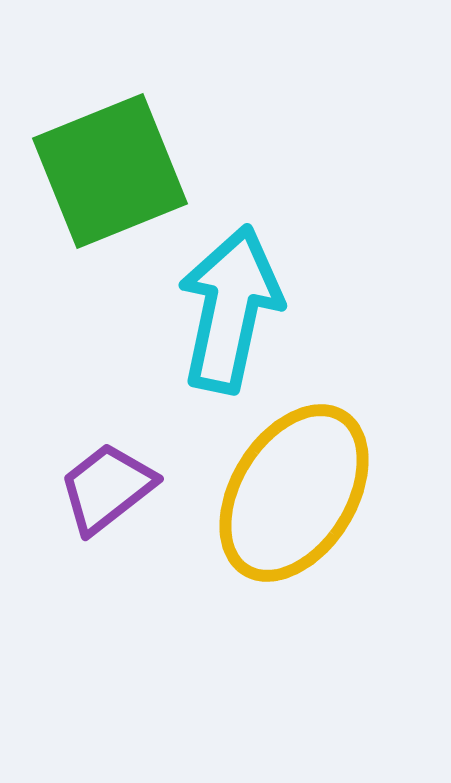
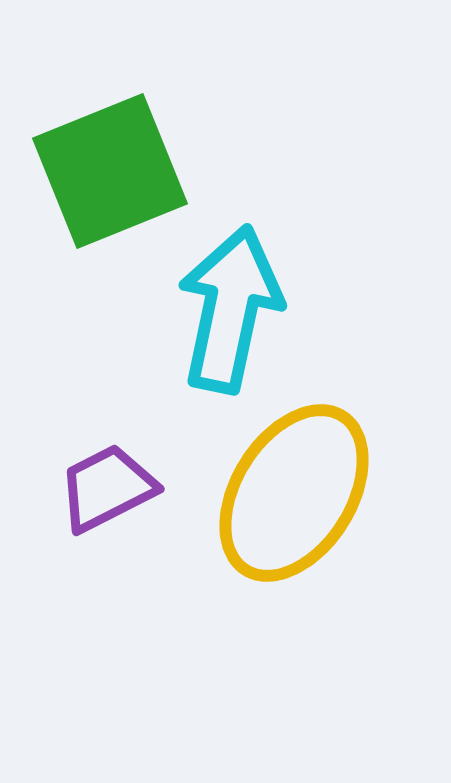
purple trapezoid: rotated 11 degrees clockwise
